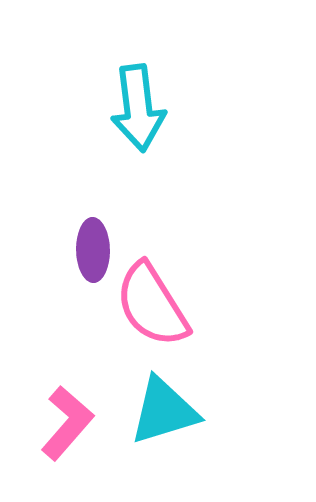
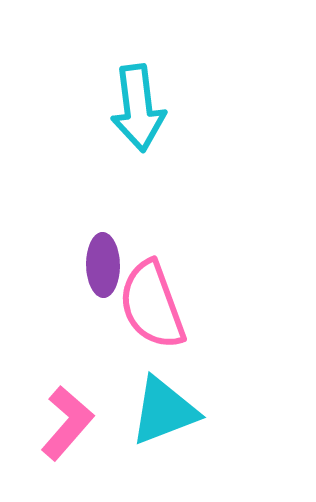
purple ellipse: moved 10 px right, 15 px down
pink semicircle: rotated 12 degrees clockwise
cyan triangle: rotated 4 degrees counterclockwise
